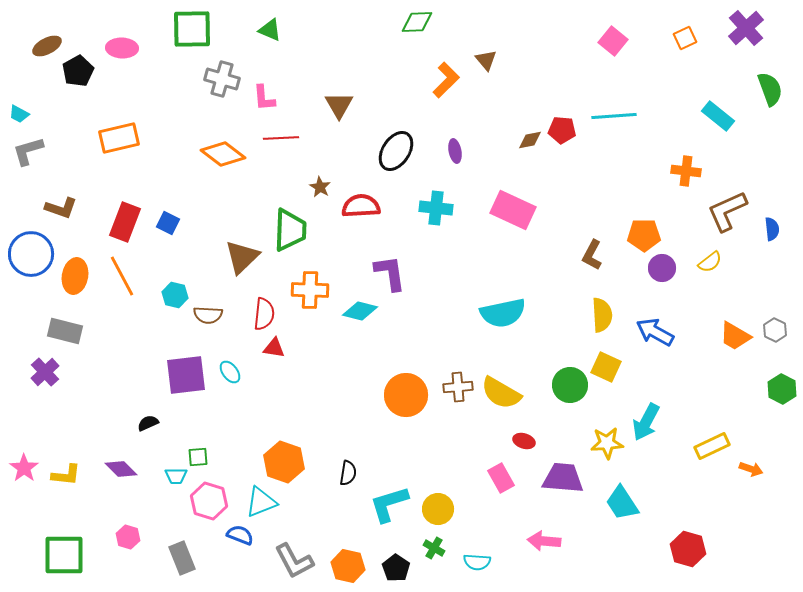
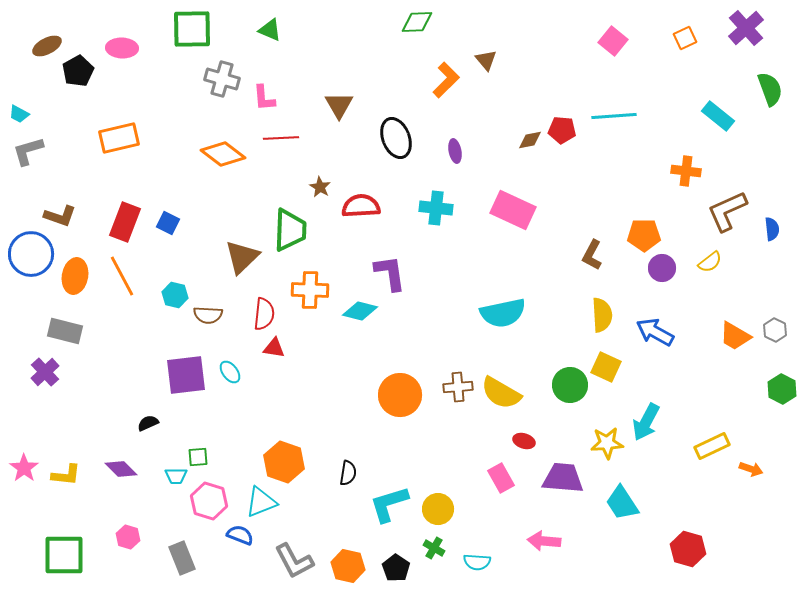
black ellipse at (396, 151): moved 13 px up; rotated 54 degrees counterclockwise
brown L-shape at (61, 208): moved 1 px left, 8 px down
orange circle at (406, 395): moved 6 px left
